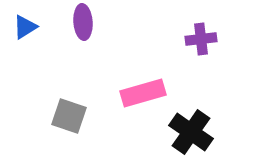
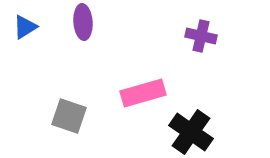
purple cross: moved 3 px up; rotated 20 degrees clockwise
